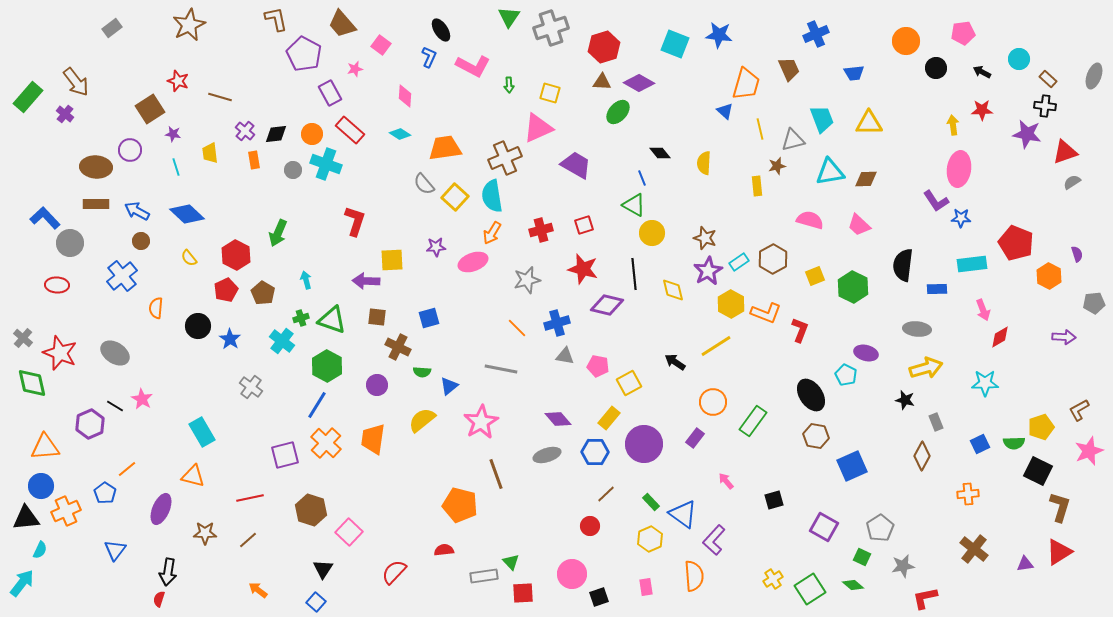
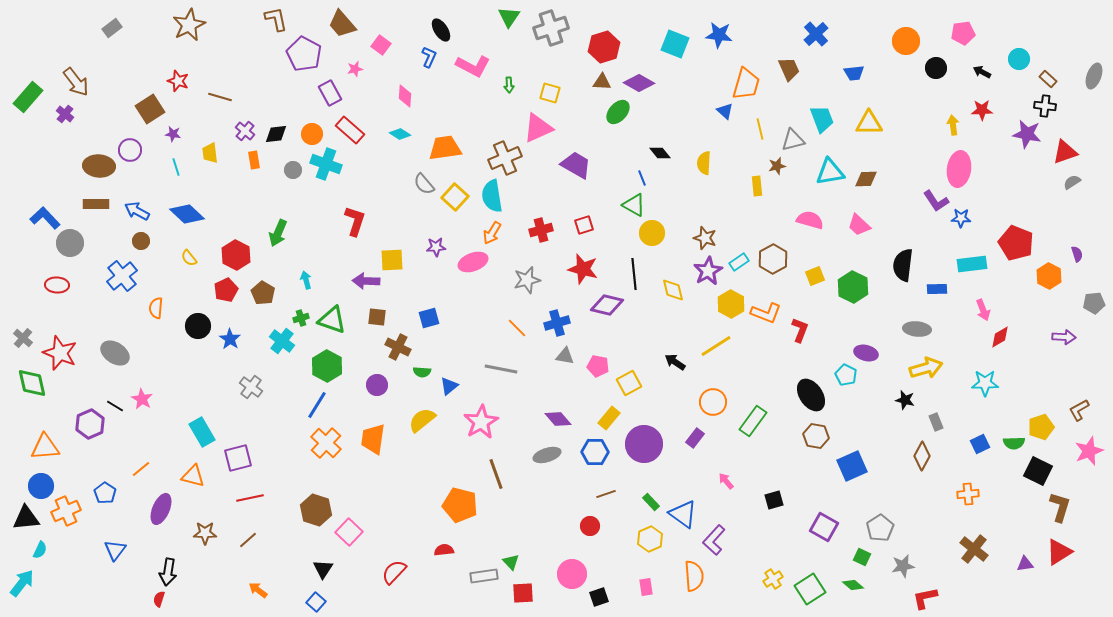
blue cross at (816, 34): rotated 20 degrees counterclockwise
brown ellipse at (96, 167): moved 3 px right, 1 px up
purple square at (285, 455): moved 47 px left, 3 px down
orange line at (127, 469): moved 14 px right
brown line at (606, 494): rotated 24 degrees clockwise
brown hexagon at (311, 510): moved 5 px right
